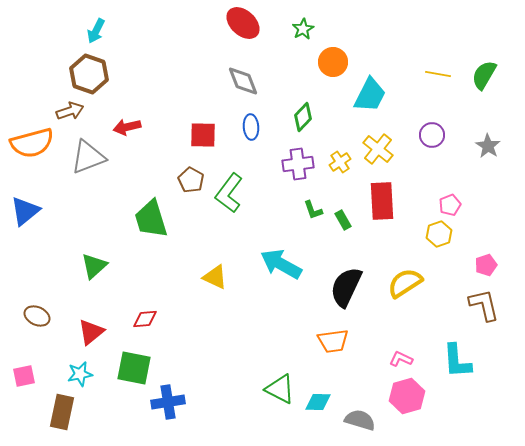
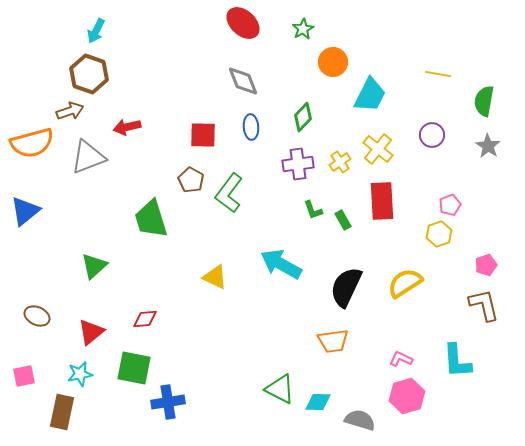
green semicircle at (484, 75): moved 26 px down; rotated 20 degrees counterclockwise
